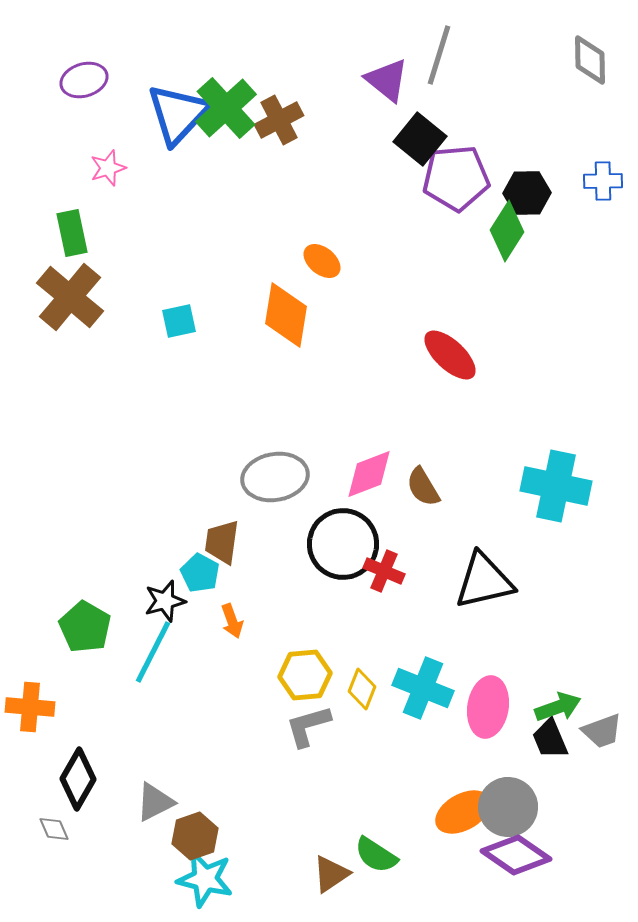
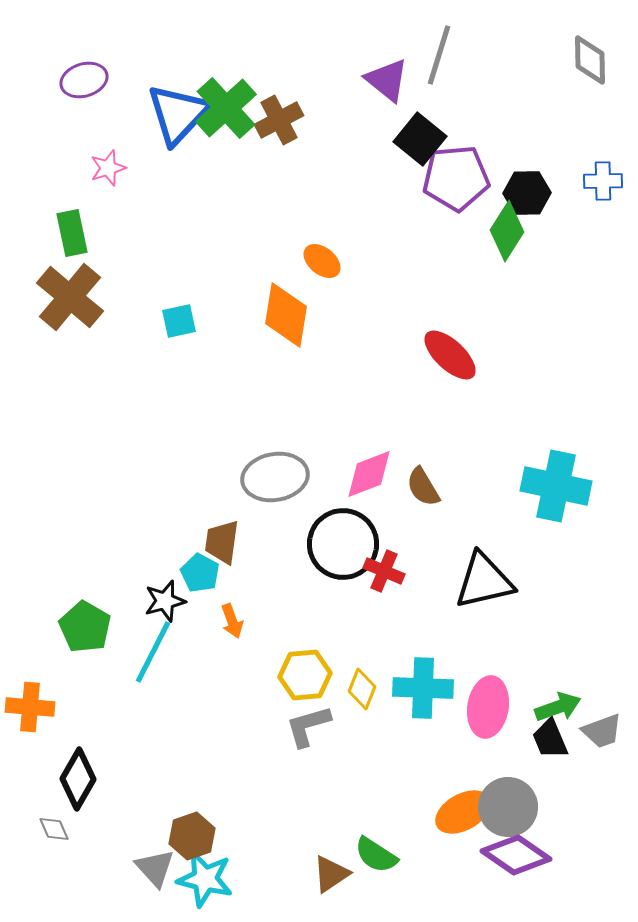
cyan cross at (423, 688): rotated 20 degrees counterclockwise
gray triangle at (155, 802): moved 66 px down; rotated 45 degrees counterclockwise
brown hexagon at (195, 836): moved 3 px left
